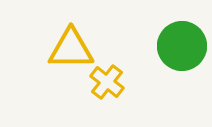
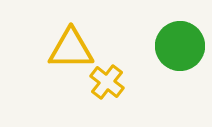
green circle: moved 2 px left
